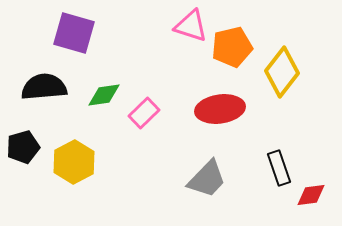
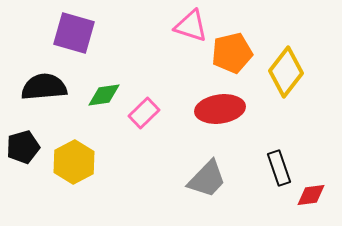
orange pentagon: moved 6 px down
yellow diamond: moved 4 px right
